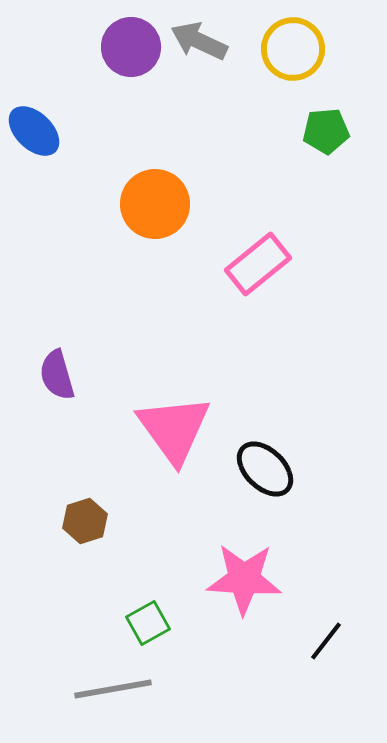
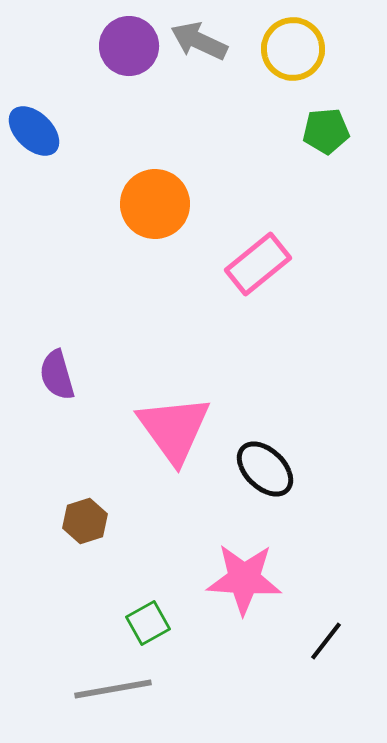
purple circle: moved 2 px left, 1 px up
